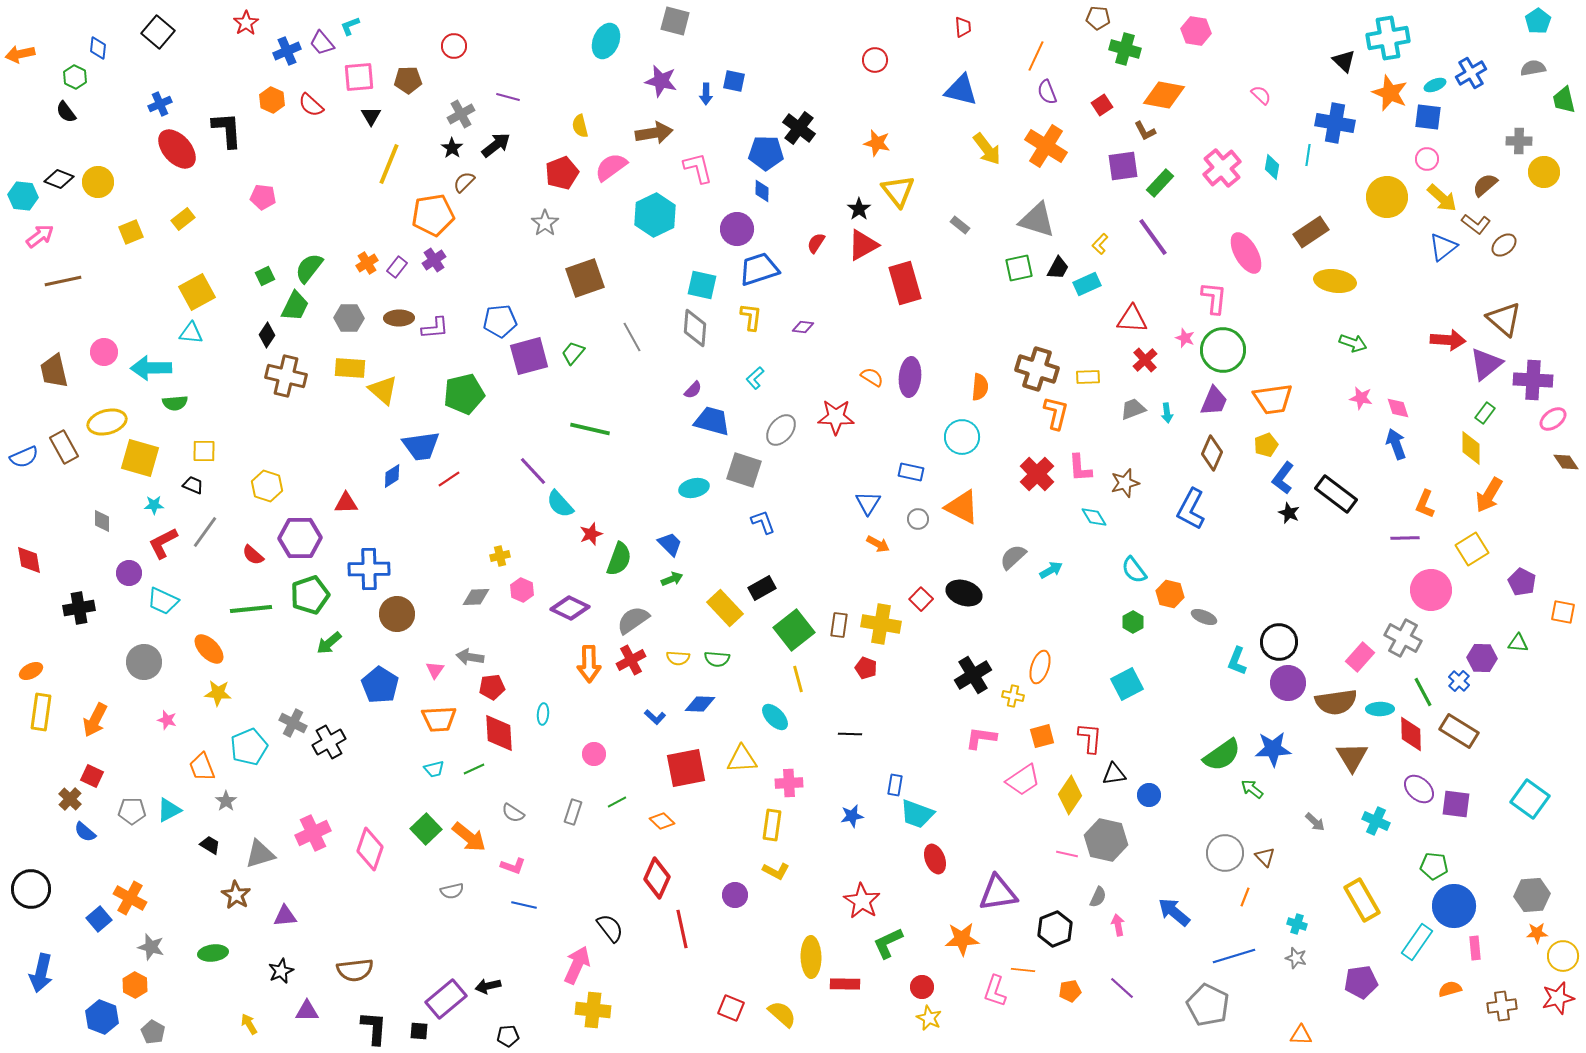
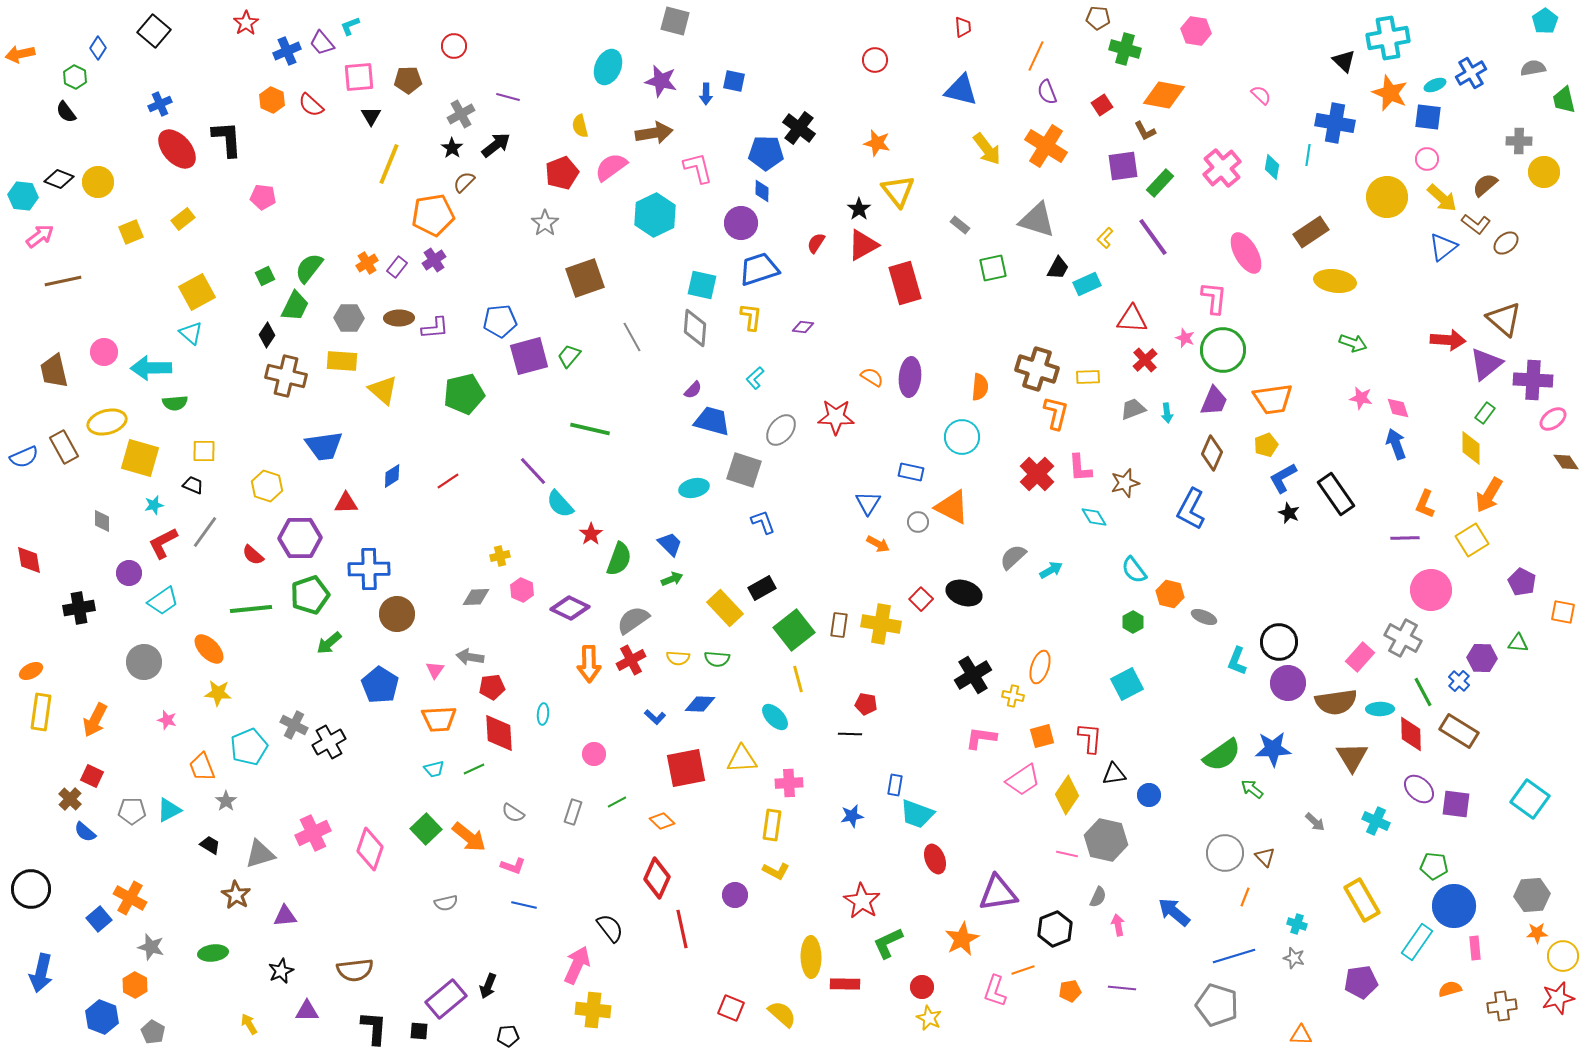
cyan pentagon at (1538, 21): moved 7 px right
black square at (158, 32): moved 4 px left, 1 px up
cyan ellipse at (606, 41): moved 2 px right, 26 px down
blue diamond at (98, 48): rotated 25 degrees clockwise
black L-shape at (227, 130): moved 9 px down
purple circle at (737, 229): moved 4 px right, 6 px up
yellow L-shape at (1100, 244): moved 5 px right, 6 px up
brown ellipse at (1504, 245): moved 2 px right, 2 px up
green square at (1019, 268): moved 26 px left
cyan triangle at (191, 333): rotated 35 degrees clockwise
green trapezoid at (573, 353): moved 4 px left, 3 px down
yellow rectangle at (350, 368): moved 8 px left, 7 px up
blue trapezoid at (421, 446): moved 97 px left
blue L-shape at (1283, 478): rotated 24 degrees clockwise
red line at (449, 479): moved 1 px left, 2 px down
black rectangle at (1336, 494): rotated 18 degrees clockwise
cyan star at (154, 505): rotated 12 degrees counterclockwise
orange triangle at (962, 507): moved 10 px left
gray circle at (918, 519): moved 3 px down
red star at (591, 534): rotated 15 degrees counterclockwise
yellow square at (1472, 549): moved 9 px up
cyan trapezoid at (163, 601): rotated 60 degrees counterclockwise
red pentagon at (866, 668): moved 36 px down; rotated 10 degrees counterclockwise
gray cross at (293, 723): moved 1 px right, 2 px down
yellow diamond at (1070, 795): moved 3 px left
gray semicircle at (452, 891): moved 6 px left, 12 px down
orange star at (962, 939): rotated 24 degrees counterclockwise
gray star at (1296, 958): moved 2 px left
orange line at (1023, 970): rotated 25 degrees counterclockwise
black arrow at (488, 986): rotated 55 degrees counterclockwise
purple line at (1122, 988): rotated 36 degrees counterclockwise
gray pentagon at (1208, 1005): moved 9 px right; rotated 9 degrees counterclockwise
